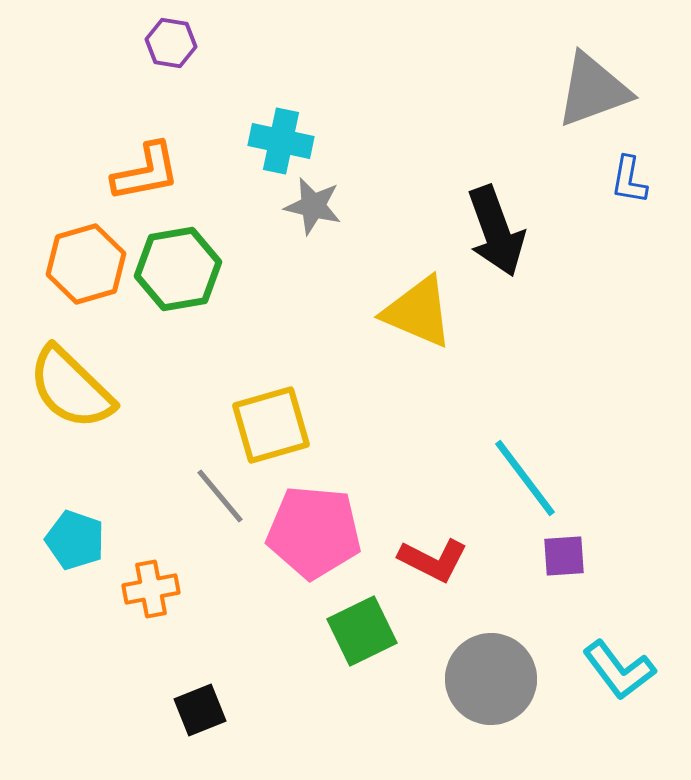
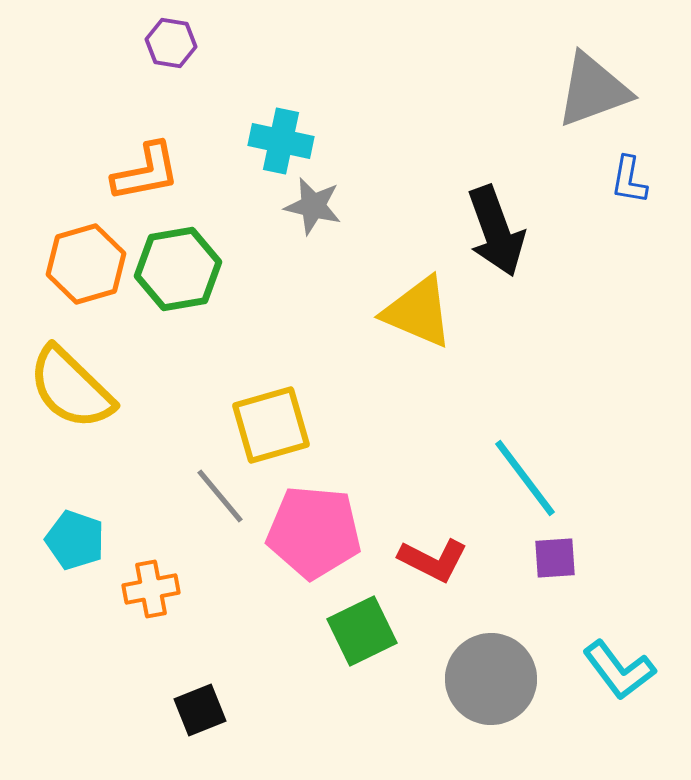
purple square: moved 9 px left, 2 px down
